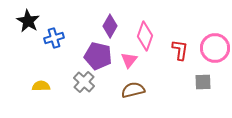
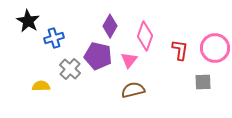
gray cross: moved 14 px left, 13 px up
